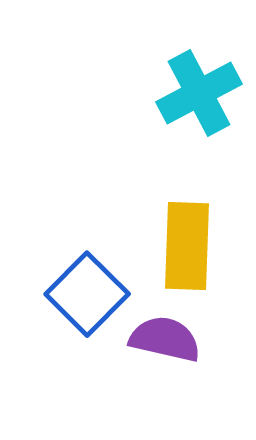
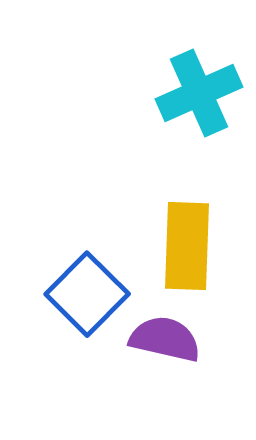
cyan cross: rotated 4 degrees clockwise
